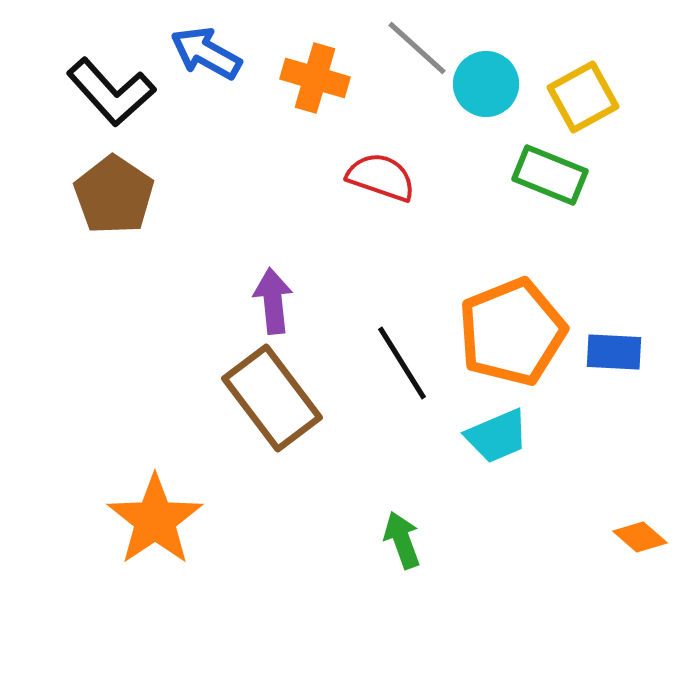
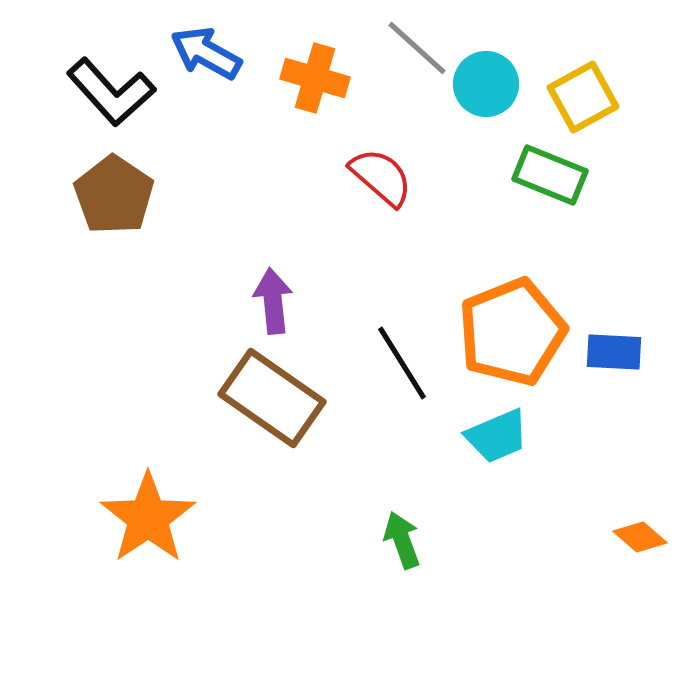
red semicircle: rotated 22 degrees clockwise
brown rectangle: rotated 18 degrees counterclockwise
orange star: moved 7 px left, 2 px up
